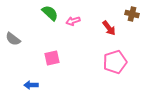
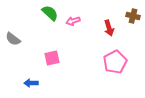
brown cross: moved 1 px right, 2 px down
red arrow: rotated 21 degrees clockwise
pink pentagon: rotated 10 degrees counterclockwise
blue arrow: moved 2 px up
